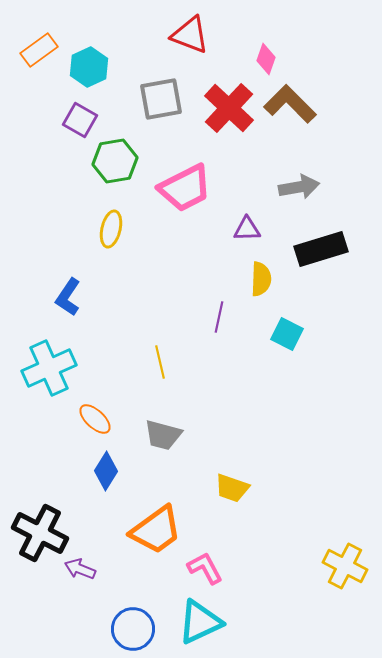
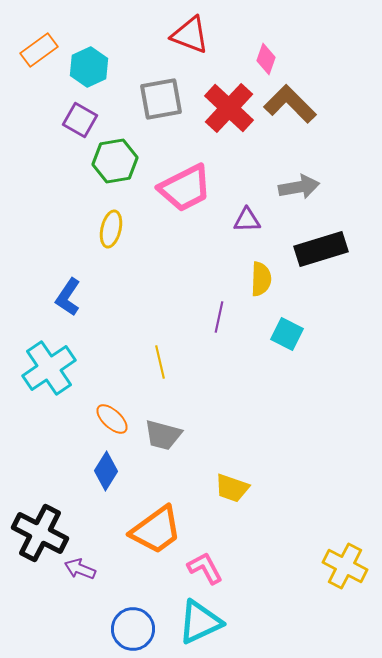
purple triangle: moved 9 px up
cyan cross: rotated 10 degrees counterclockwise
orange ellipse: moved 17 px right
